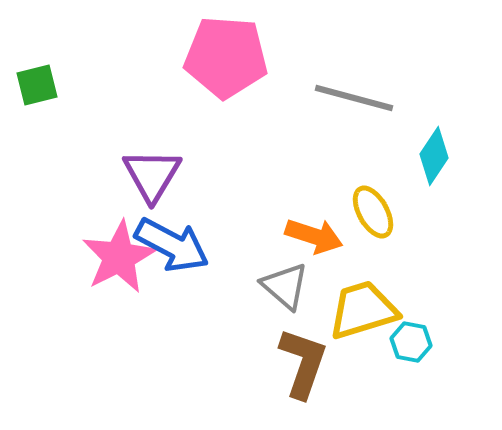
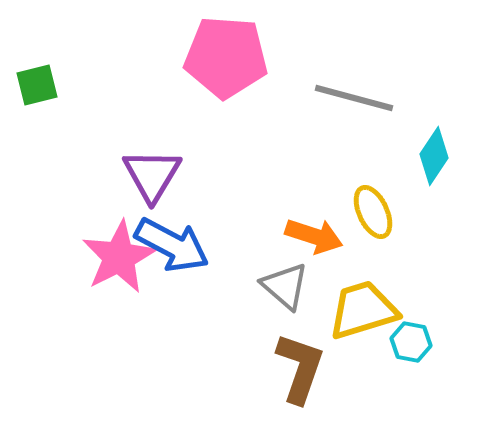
yellow ellipse: rotated 4 degrees clockwise
brown L-shape: moved 3 px left, 5 px down
